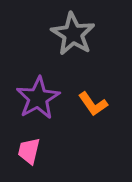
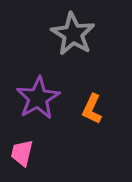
orange L-shape: moved 1 px left, 5 px down; rotated 60 degrees clockwise
pink trapezoid: moved 7 px left, 2 px down
